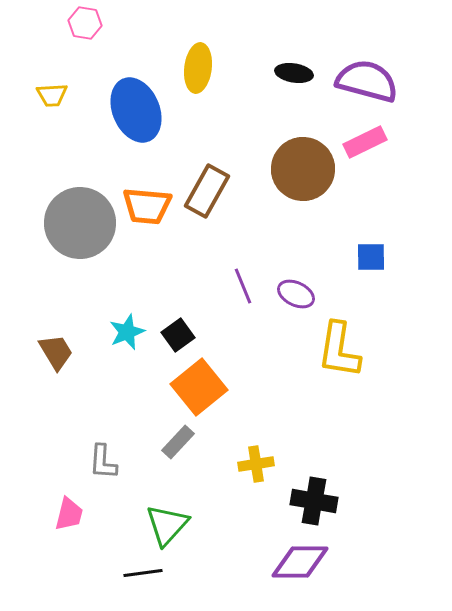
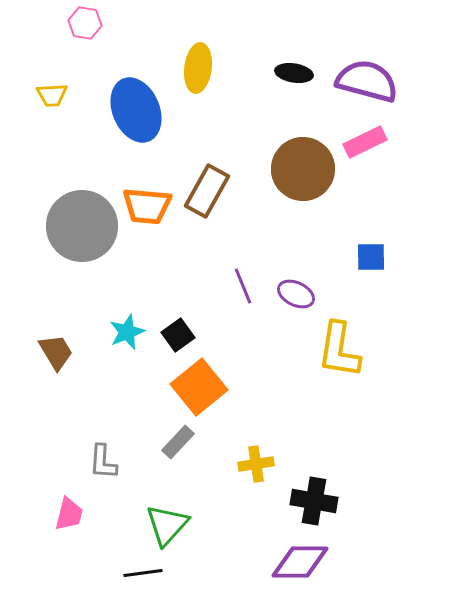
gray circle: moved 2 px right, 3 px down
